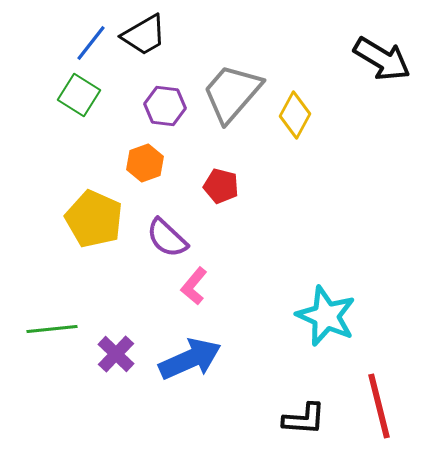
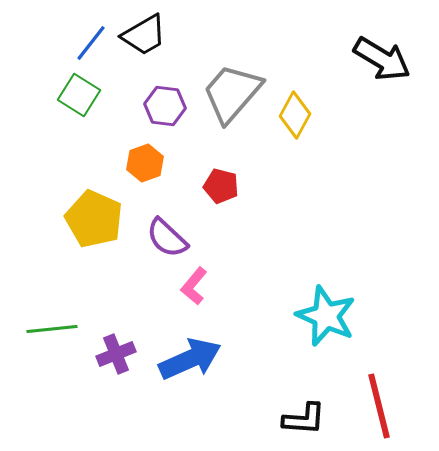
purple cross: rotated 24 degrees clockwise
